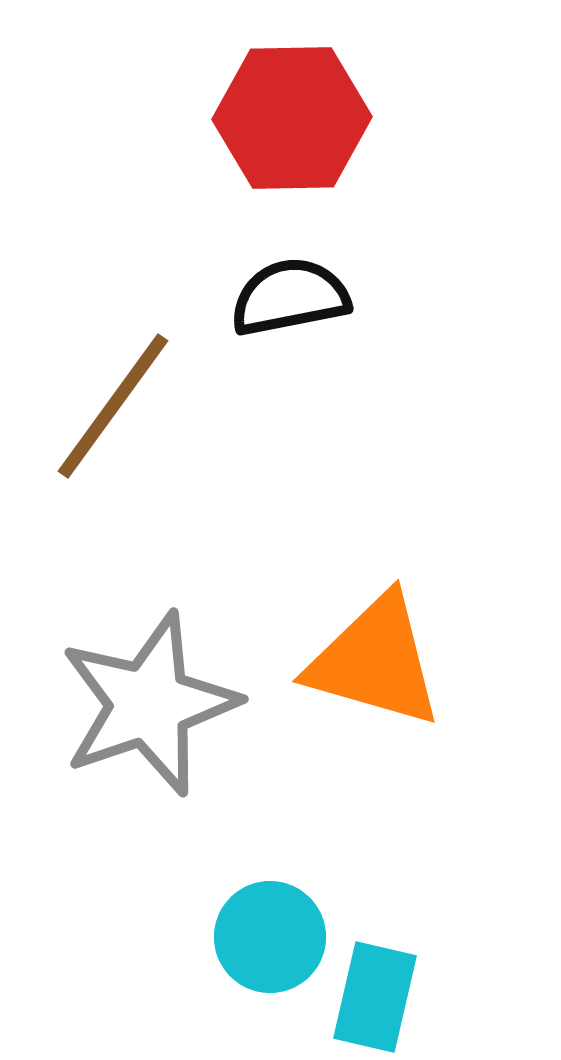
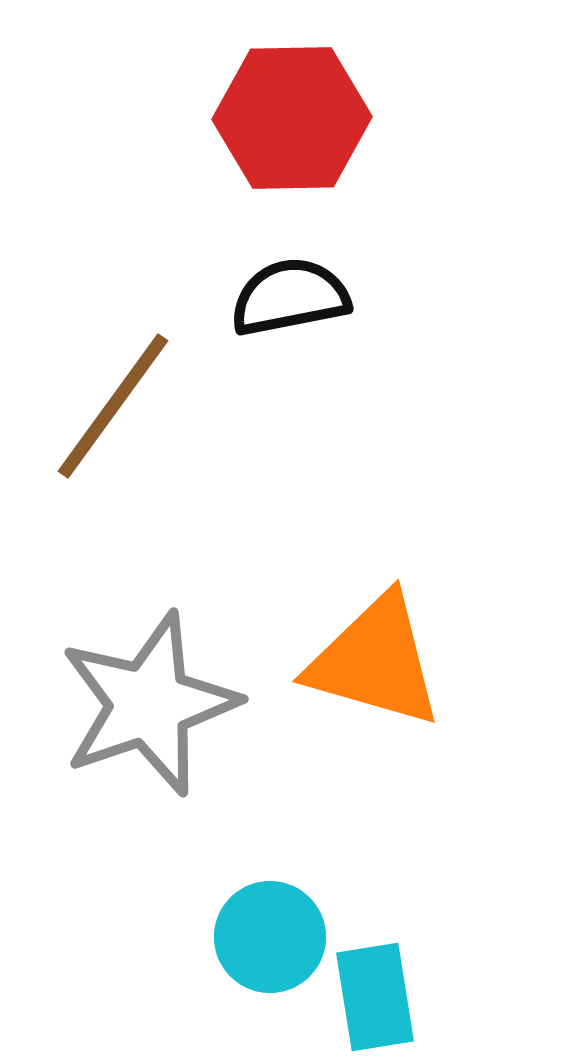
cyan rectangle: rotated 22 degrees counterclockwise
